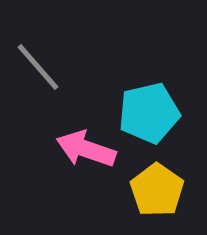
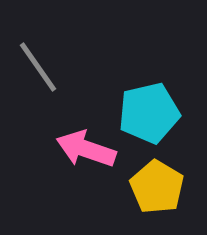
gray line: rotated 6 degrees clockwise
yellow pentagon: moved 3 px up; rotated 4 degrees counterclockwise
